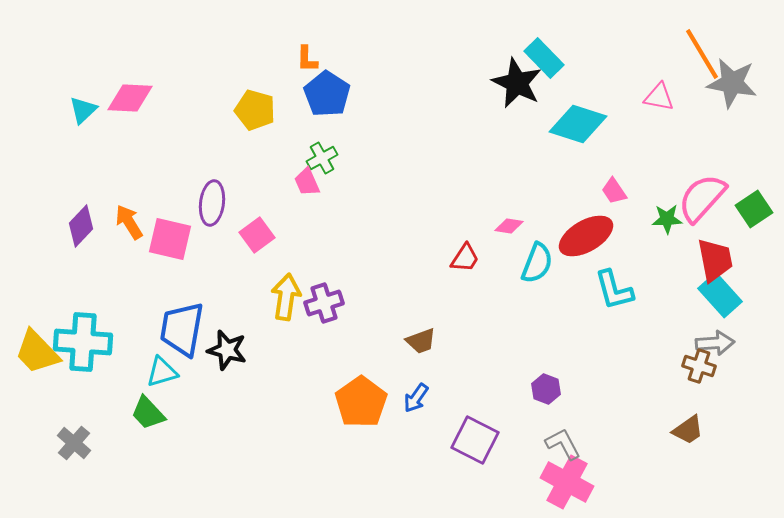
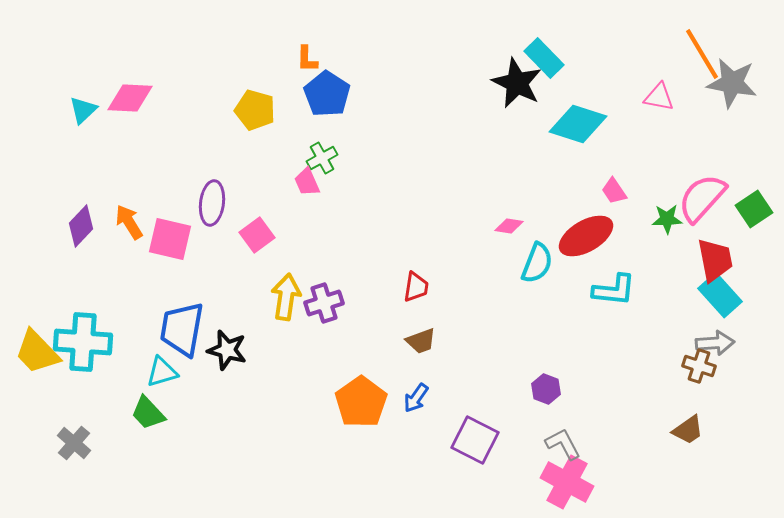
red trapezoid at (465, 258): moved 49 px left, 29 px down; rotated 24 degrees counterclockwise
cyan L-shape at (614, 290): rotated 69 degrees counterclockwise
